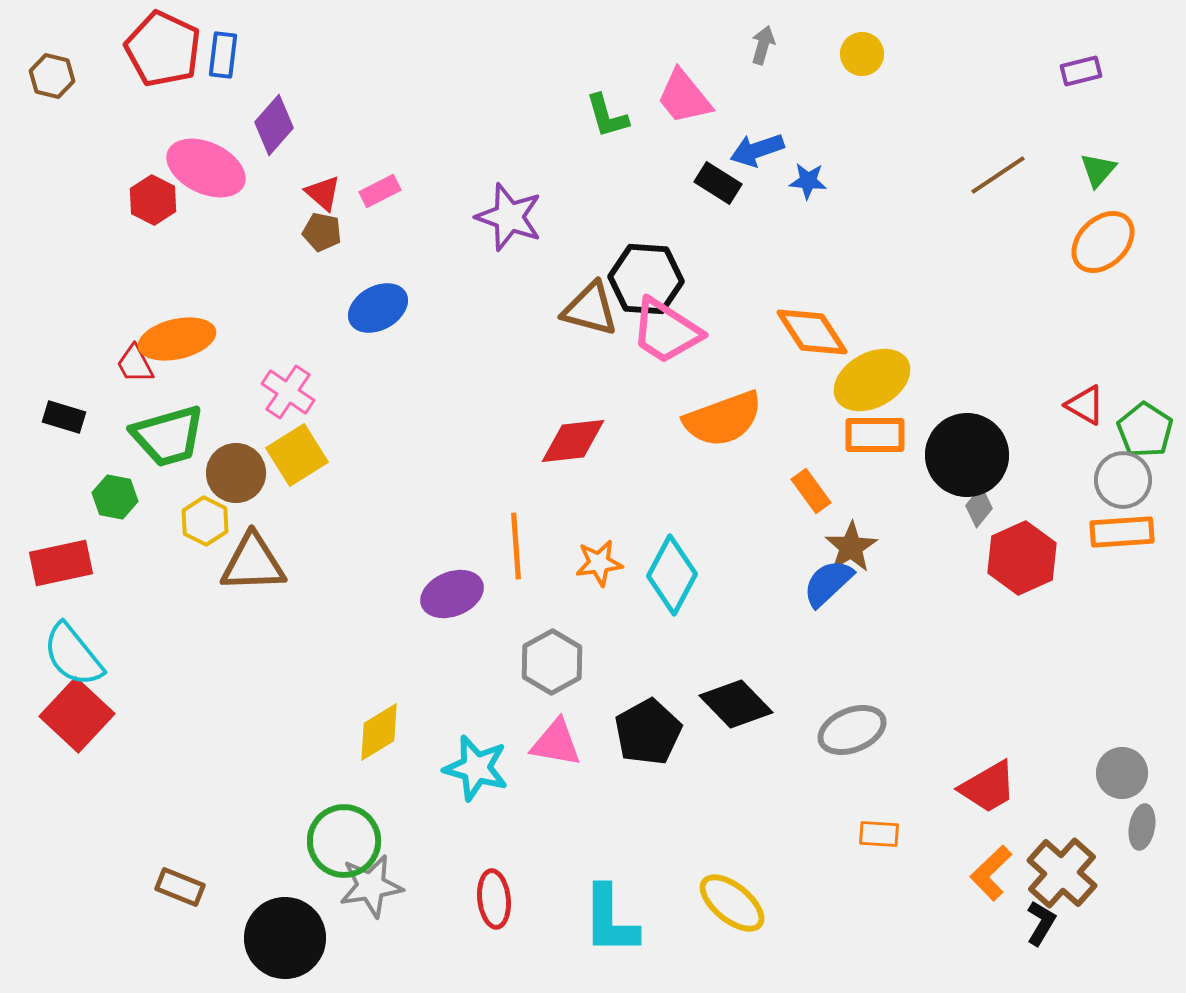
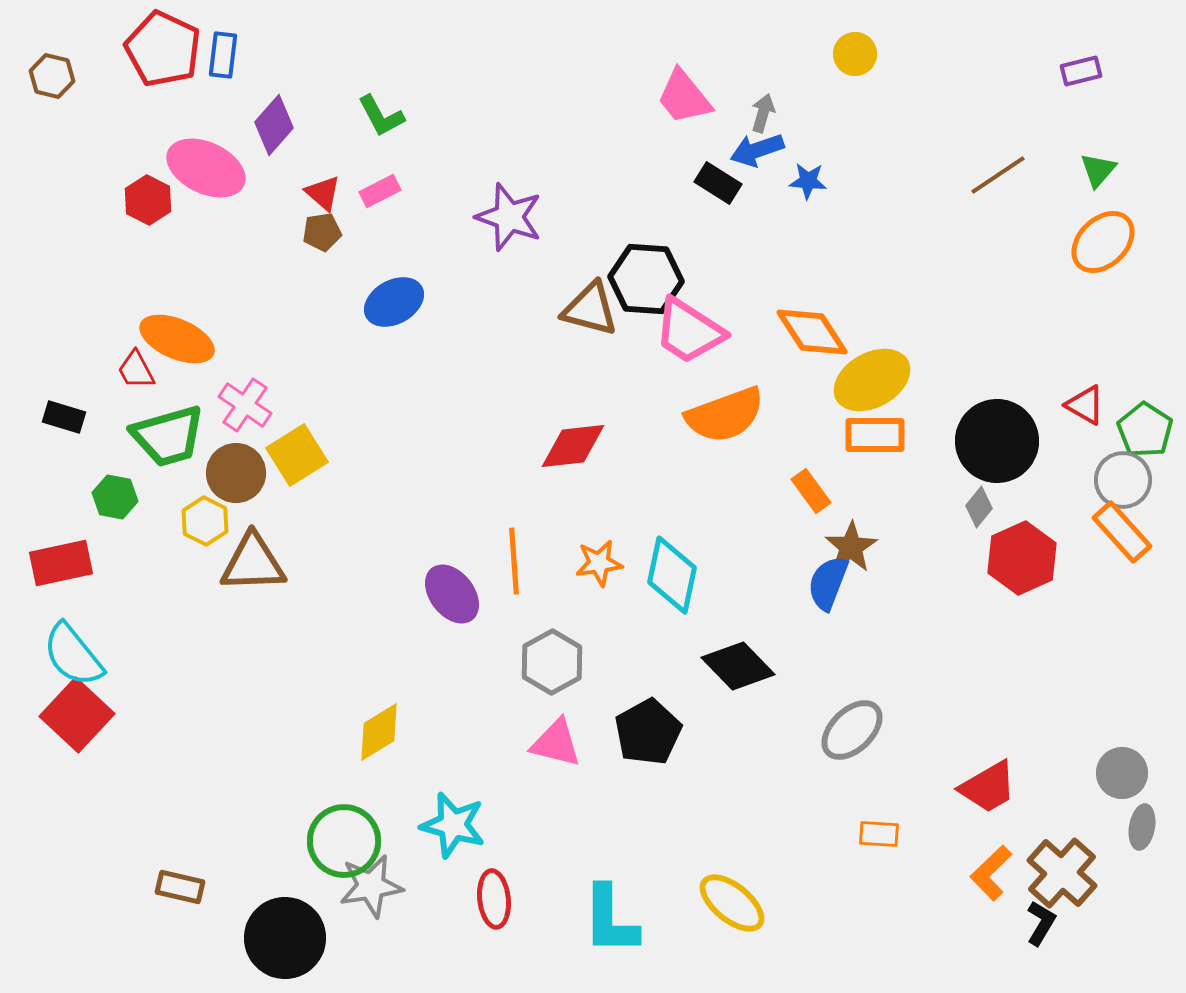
gray arrow at (763, 45): moved 68 px down
yellow circle at (862, 54): moved 7 px left
green L-shape at (607, 116): moved 226 px left; rotated 12 degrees counterclockwise
red hexagon at (153, 200): moved 5 px left
brown pentagon at (322, 232): rotated 21 degrees counterclockwise
blue ellipse at (378, 308): moved 16 px right, 6 px up
pink trapezoid at (666, 331): moved 23 px right
orange ellipse at (177, 339): rotated 36 degrees clockwise
red trapezoid at (135, 364): moved 1 px right, 6 px down
pink cross at (288, 392): moved 43 px left, 13 px down
orange semicircle at (723, 419): moved 2 px right, 4 px up
red diamond at (573, 441): moved 5 px down
black circle at (967, 455): moved 30 px right, 14 px up
orange rectangle at (1122, 532): rotated 52 degrees clockwise
orange line at (516, 546): moved 2 px left, 15 px down
cyan diamond at (672, 575): rotated 16 degrees counterclockwise
blue semicircle at (828, 583): rotated 26 degrees counterclockwise
purple ellipse at (452, 594): rotated 74 degrees clockwise
black diamond at (736, 704): moved 2 px right, 38 px up
gray ellipse at (852, 730): rotated 22 degrees counterclockwise
pink triangle at (556, 743): rotated 4 degrees clockwise
cyan star at (476, 768): moved 23 px left, 57 px down
brown rectangle at (180, 887): rotated 9 degrees counterclockwise
